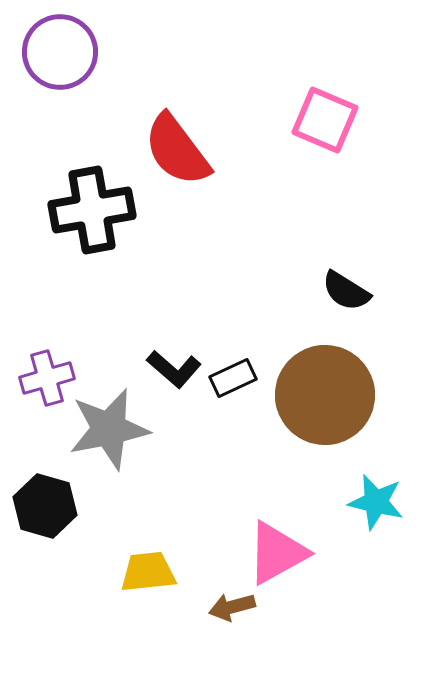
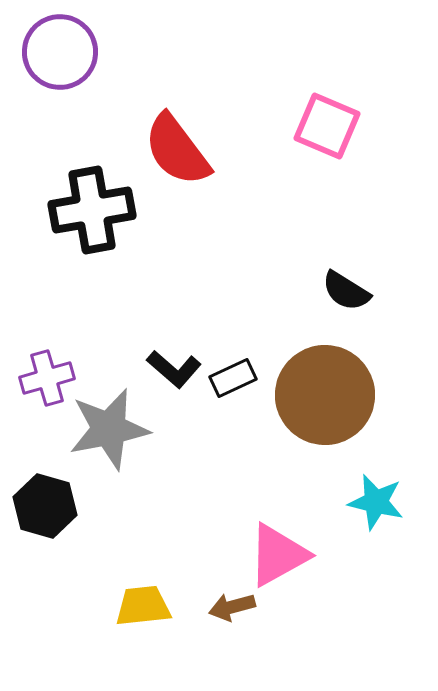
pink square: moved 2 px right, 6 px down
pink triangle: moved 1 px right, 2 px down
yellow trapezoid: moved 5 px left, 34 px down
